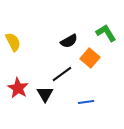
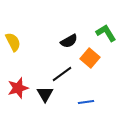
red star: rotated 25 degrees clockwise
